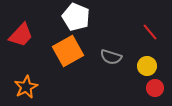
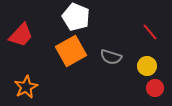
orange square: moved 3 px right
